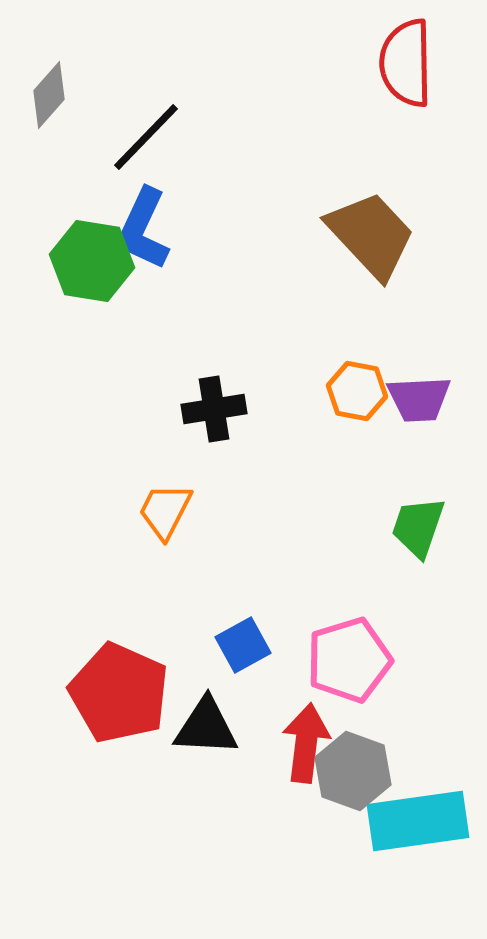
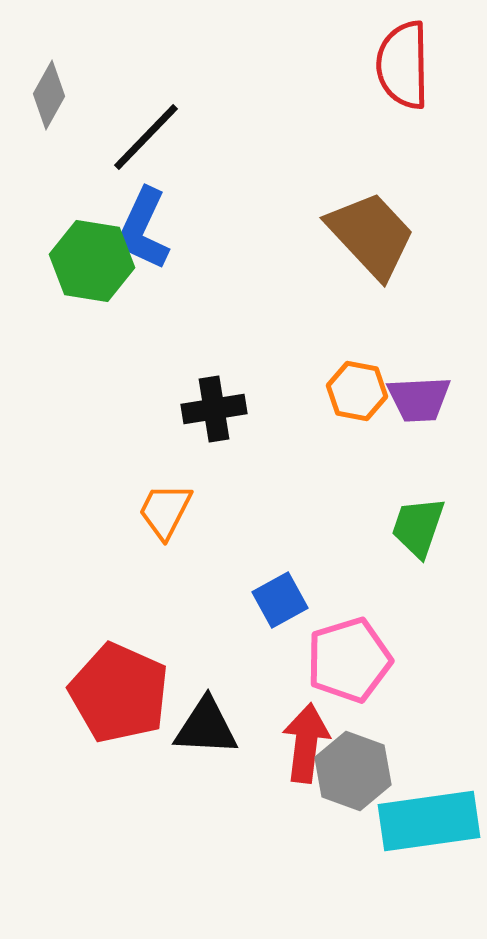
red semicircle: moved 3 px left, 2 px down
gray diamond: rotated 12 degrees counterclockwise
blue square: moved 37 px right, 45 px up
cyan rectangle: moved 11 px right
